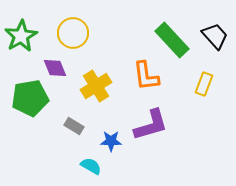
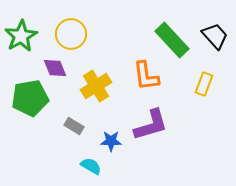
yellow circle: moved 2 px left, 1 px down
